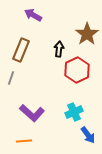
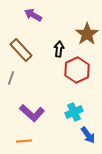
brown rectangle: rotated 65 degrees counterclockwise
